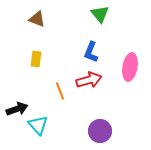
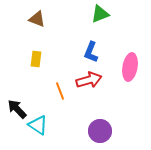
green triangle: rotated 48 degrees clockwise
black arrow: rotated 115 degrees counterclockwise
cyan triangle: rotated 15 degrees counterclockwise
